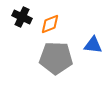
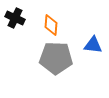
black cross: moved 7 px left, 1 px down
orange diamond: moved 1 px right, 1 px down; rotated 65 degrees counterclockwise
